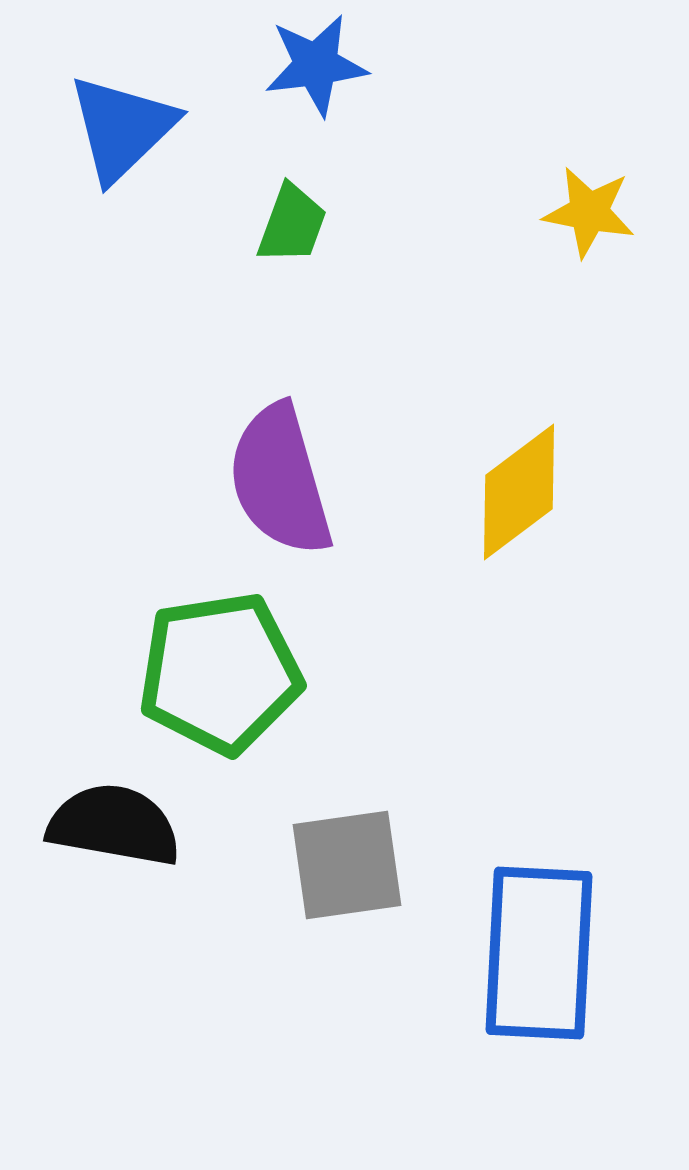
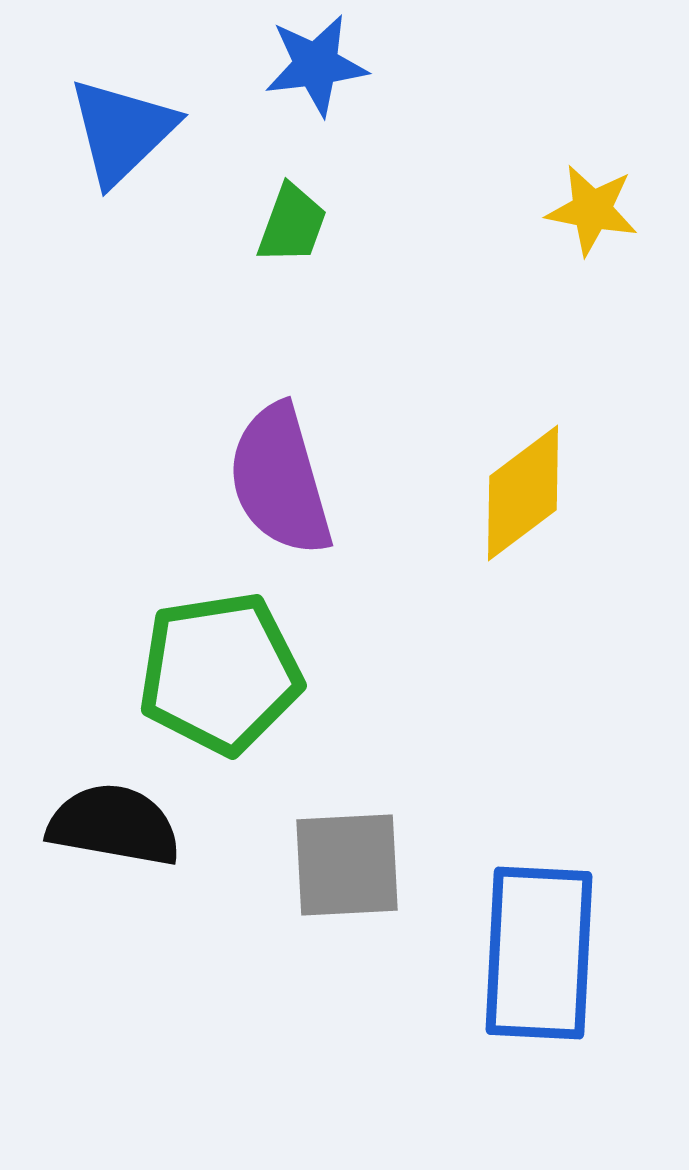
blue triangle: moved 3 px down
yellow star: moved 3 px right, 2 px up
yellow diamond: moved 4 px right, 1 px down
gray square: rotated 5 degrees clockwise
